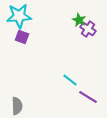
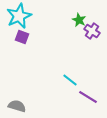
cyan star: rotated 20 degrees counterclockwise
purple cross: moved 4 px right, 2 px down
gray semicircle: rotated 72 degrees counterclockwise
